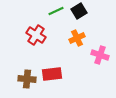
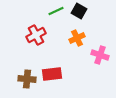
black square: rotated 28 degrees counterclockwise
red cross: rotated 30 degrees clockwise
